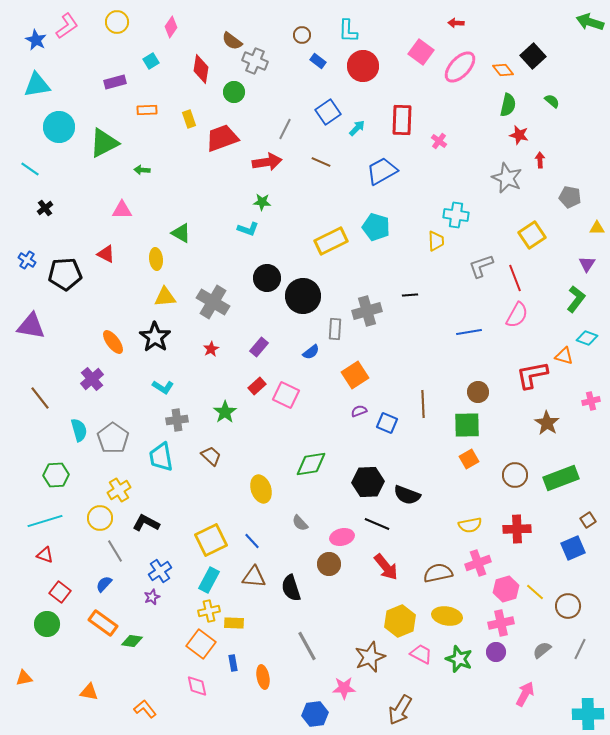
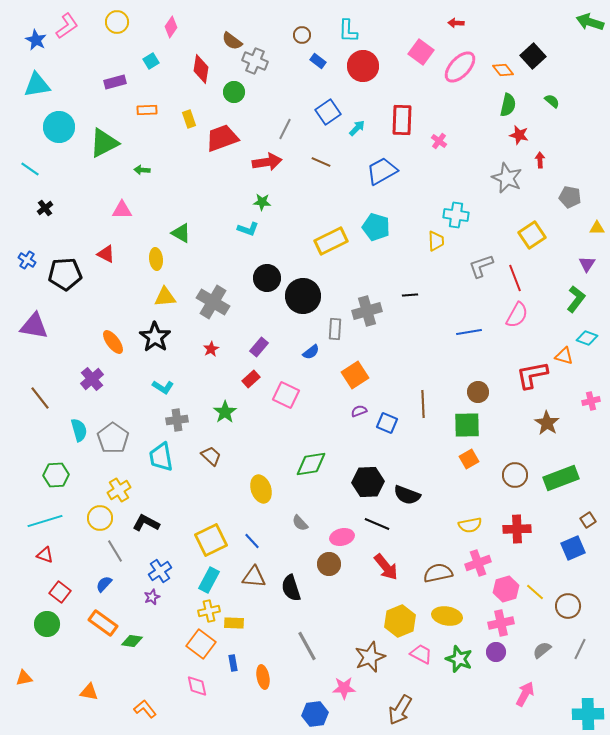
purple triangle at (31, 326): moved 3 px right
red rectangle at (257, 386): moved 6 px left, 7 px up
